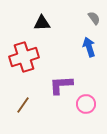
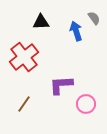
black triangle: moved 1 px left, 1 px up
blue arrow: moved 13 px left, 16 px up
red cross: rotated 20 degrees counterclockwise
brown line: moved 1 px right, 1 px up
